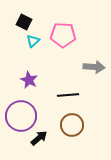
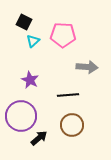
gray arrow: moved 7 px left
purple star: moved 1 px right
